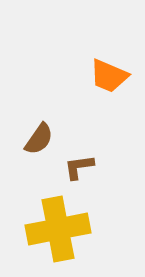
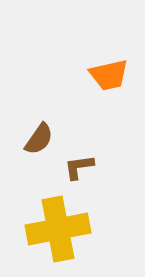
orange trapezoid: moved 1 px up; rotated 36 degrees counterclockwise
